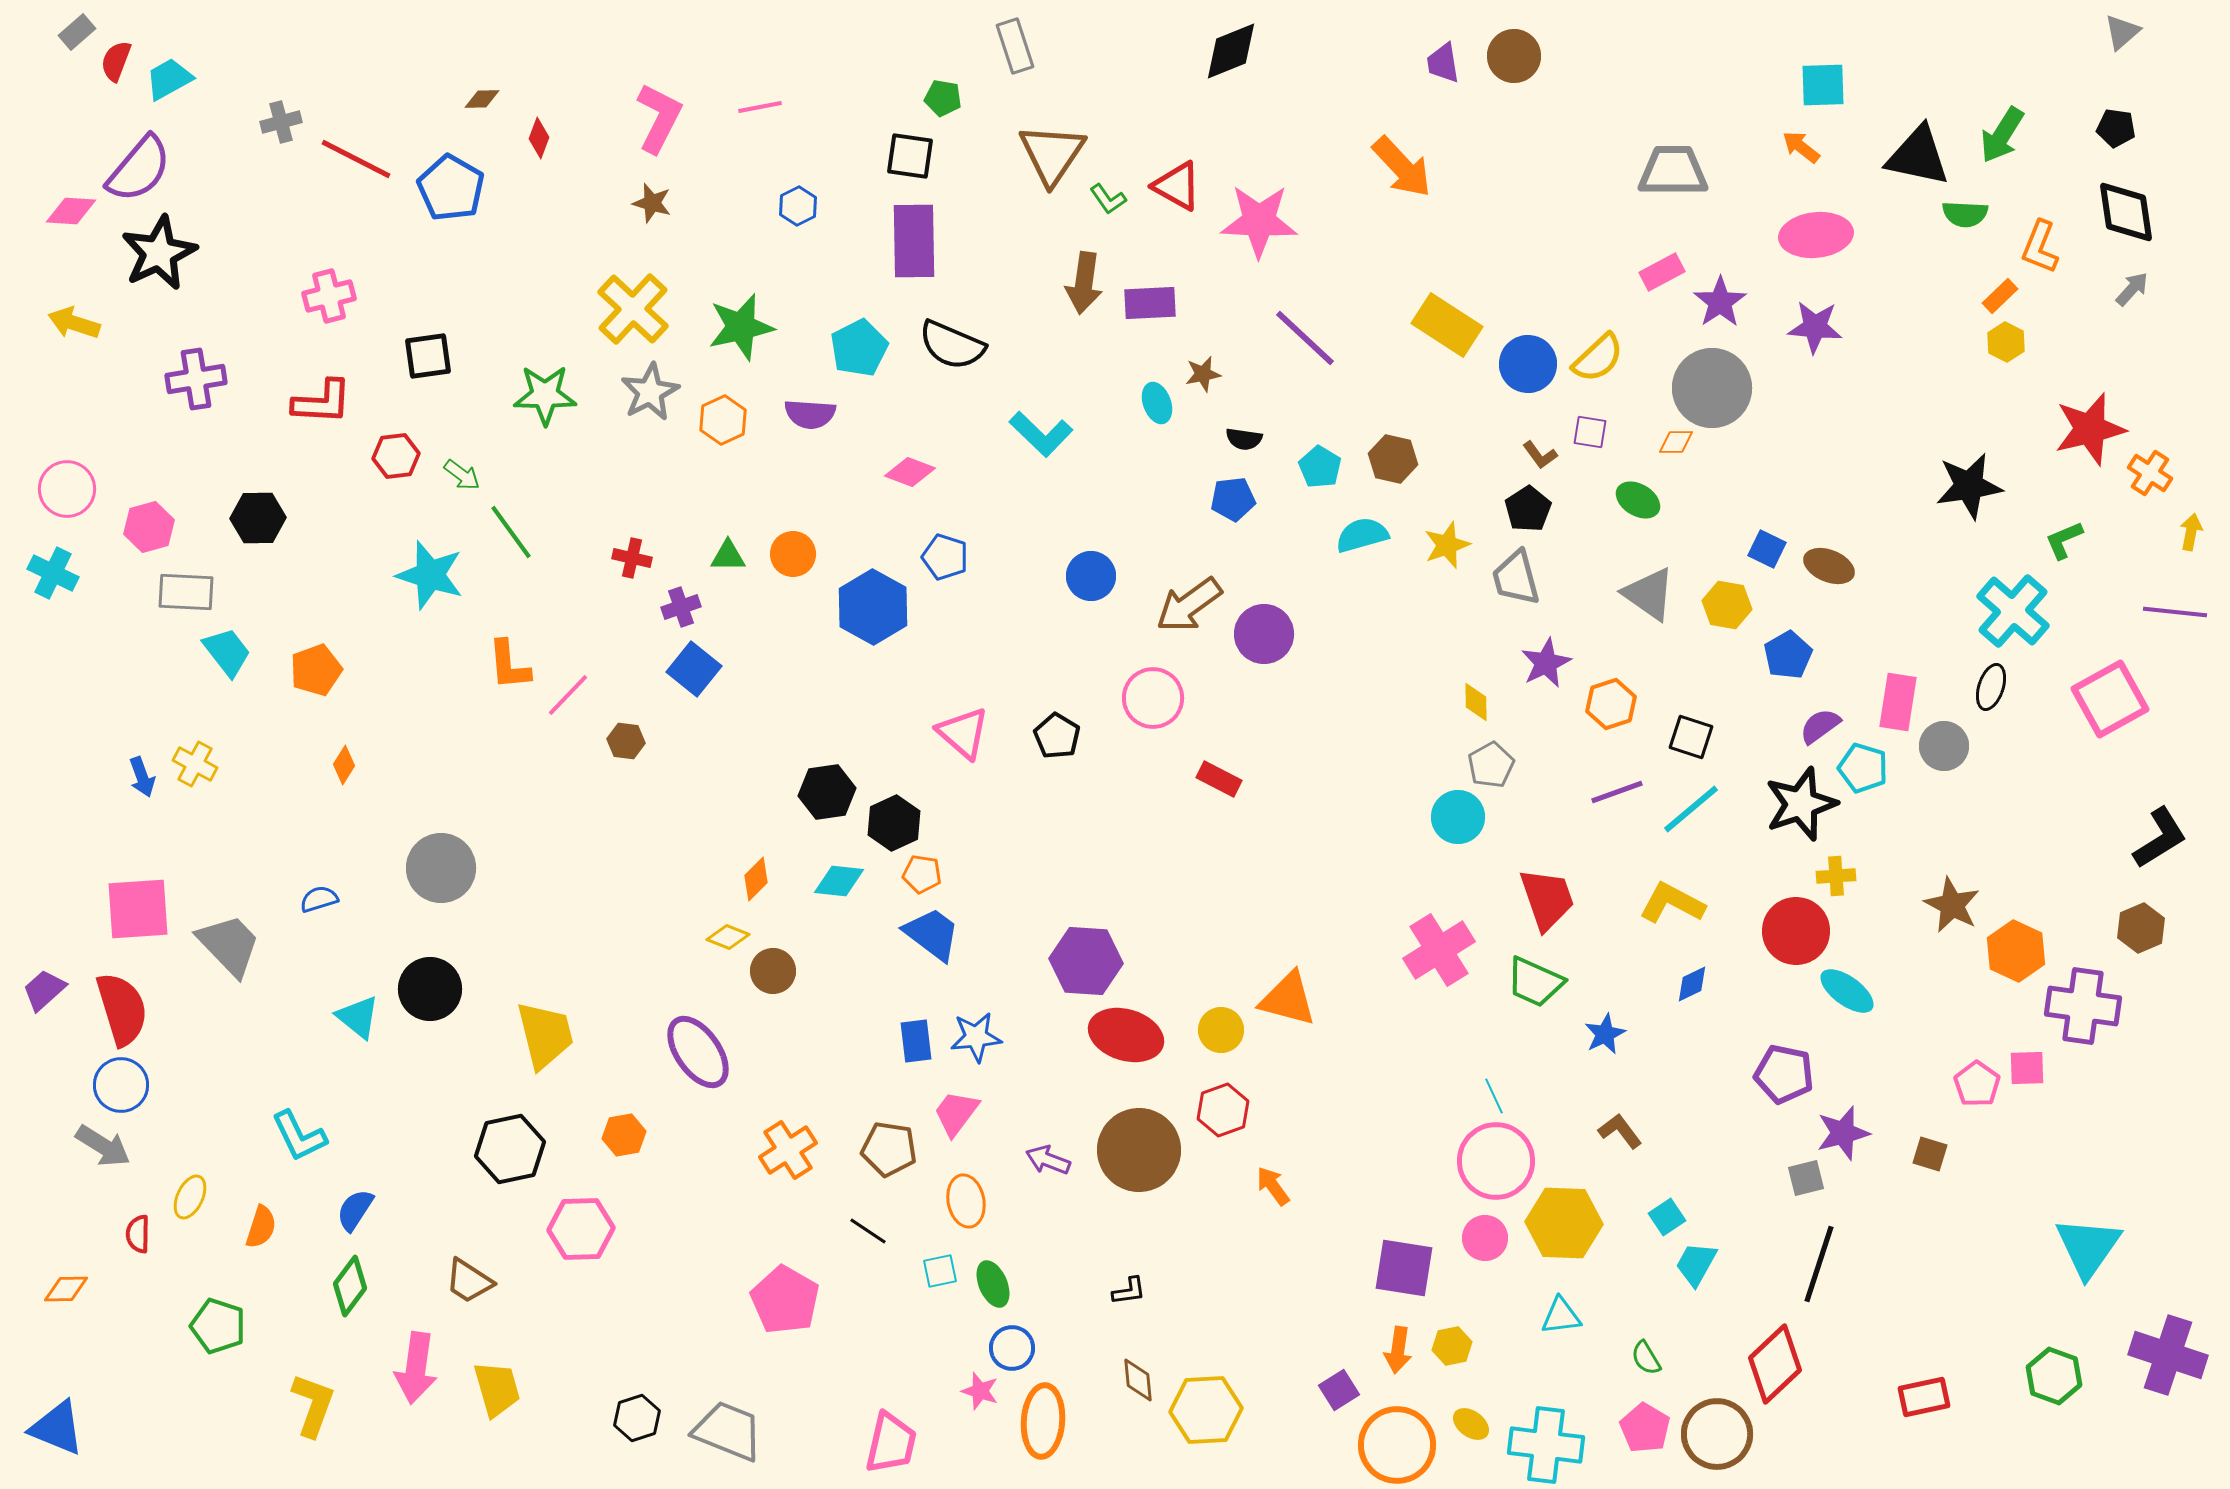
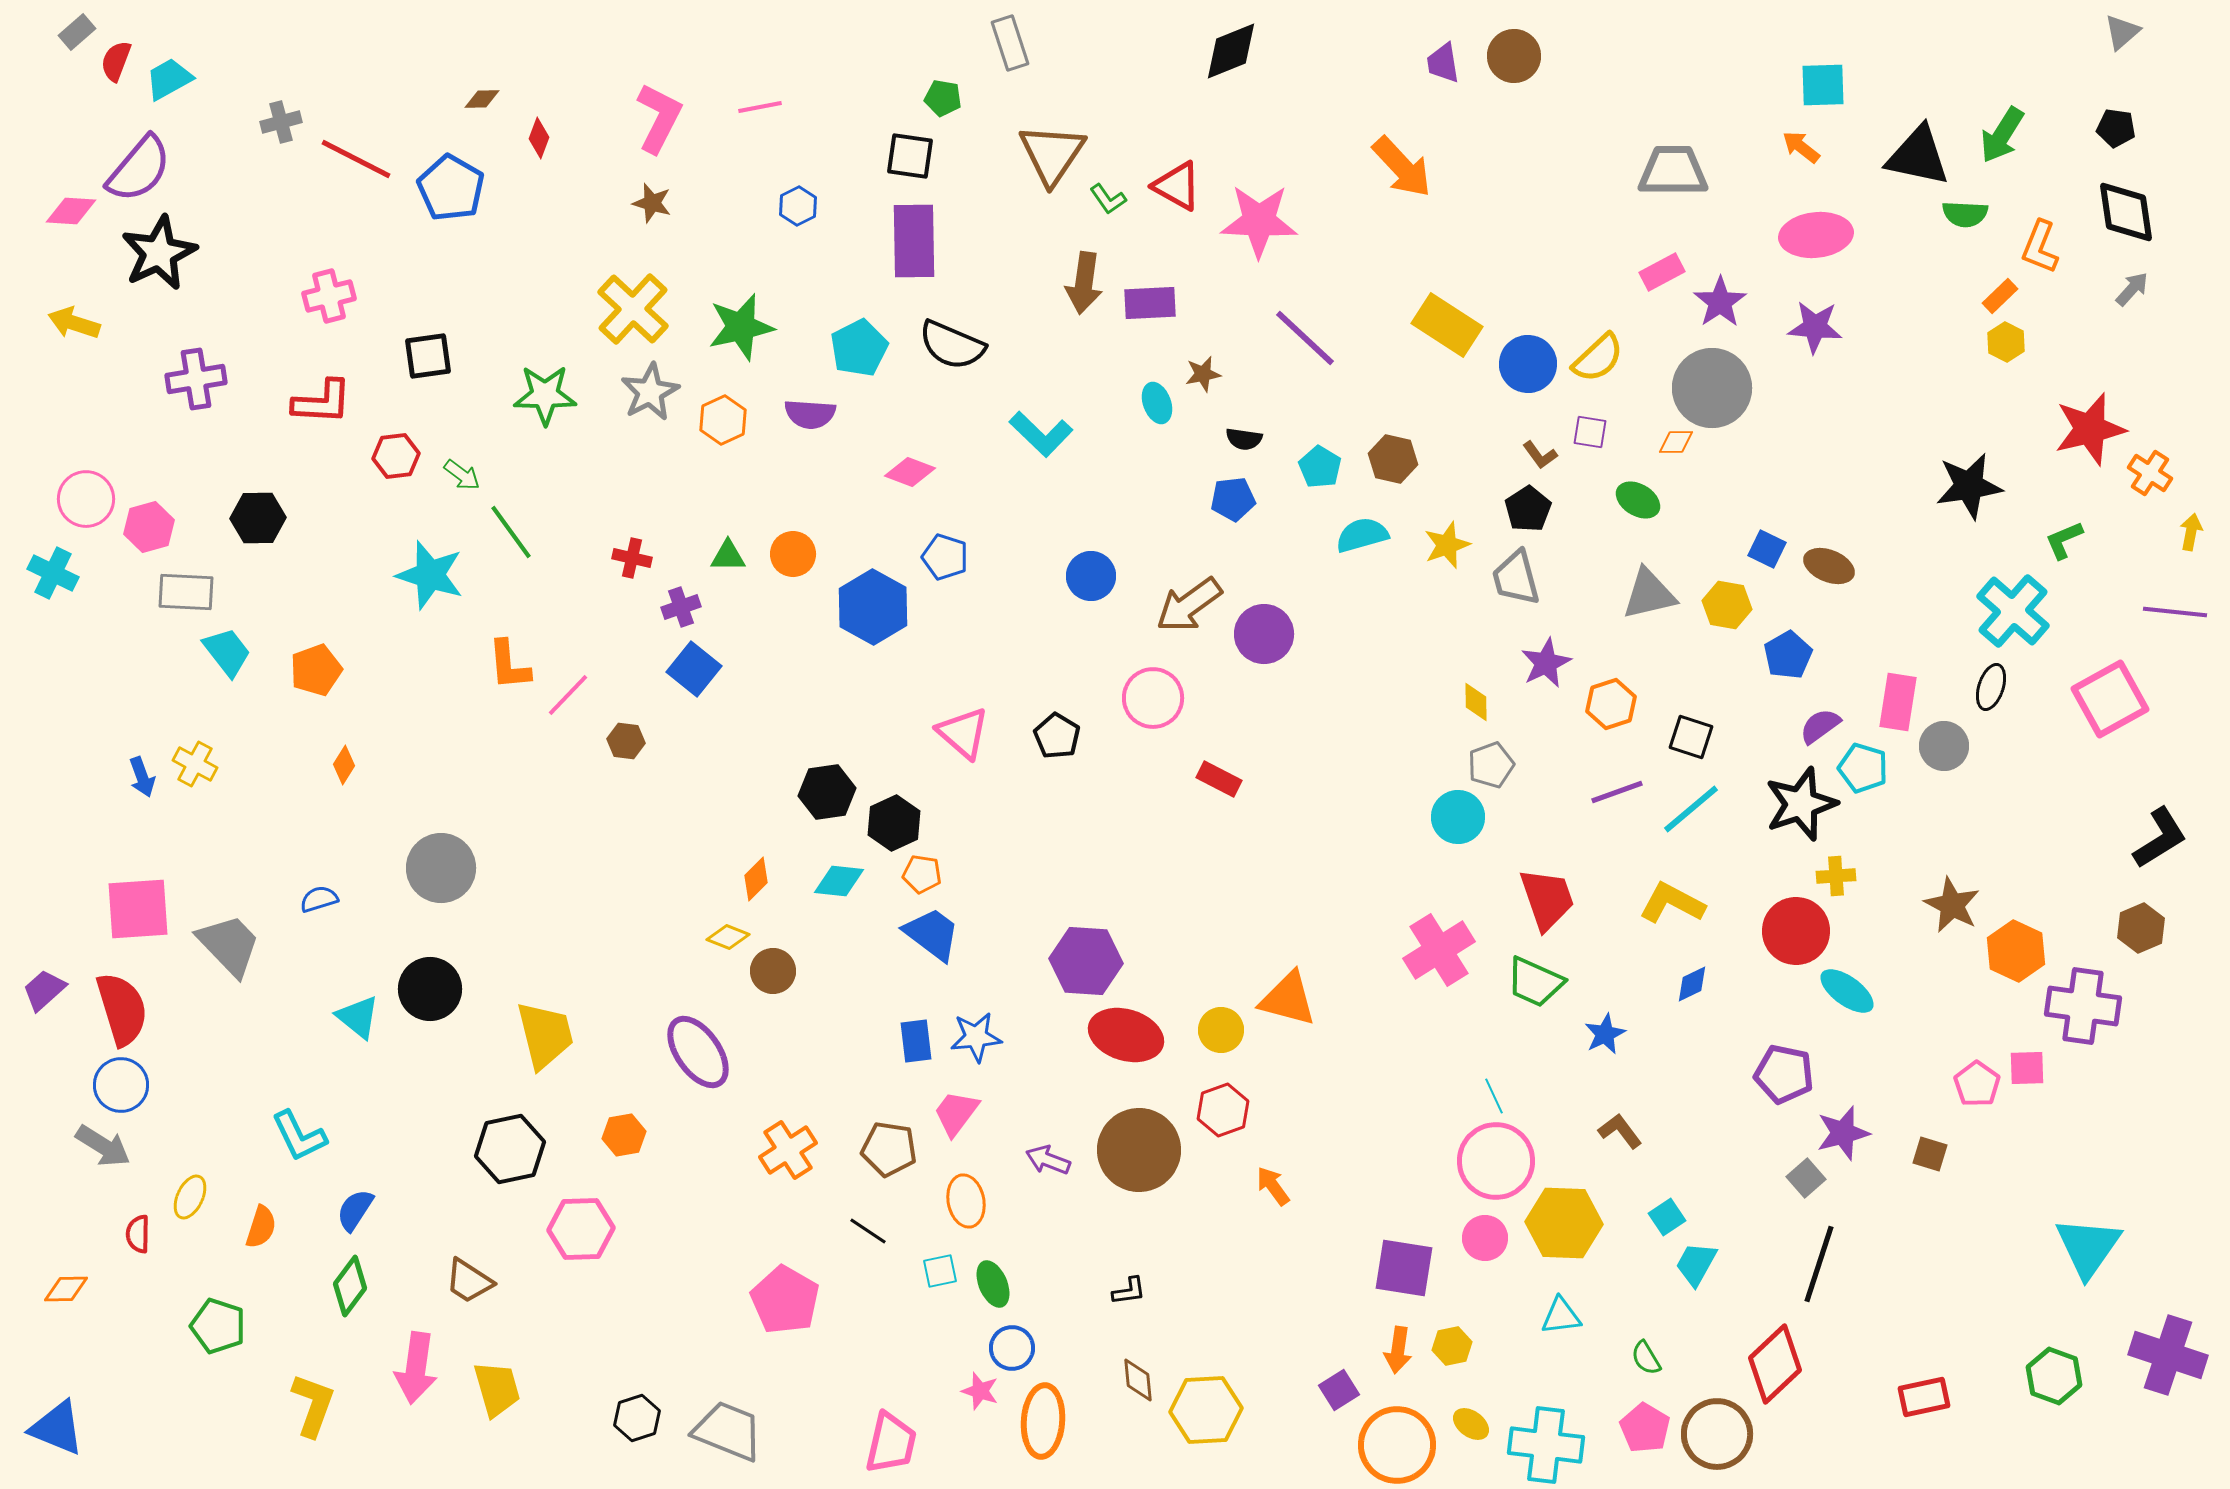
gray rectangle at (1015, 46): moved 5 px left, 3 px up
pink circle at (67, 489): moved 19 px right, 10 px down
gray triangle at (1649, 594): rotated 48 degrees counterclockwise
gray pentagon at (1491, 765): rotated 9 degrees clockwise
gray square at (1806, 1178): rotated 27 degrees counterclockwise
